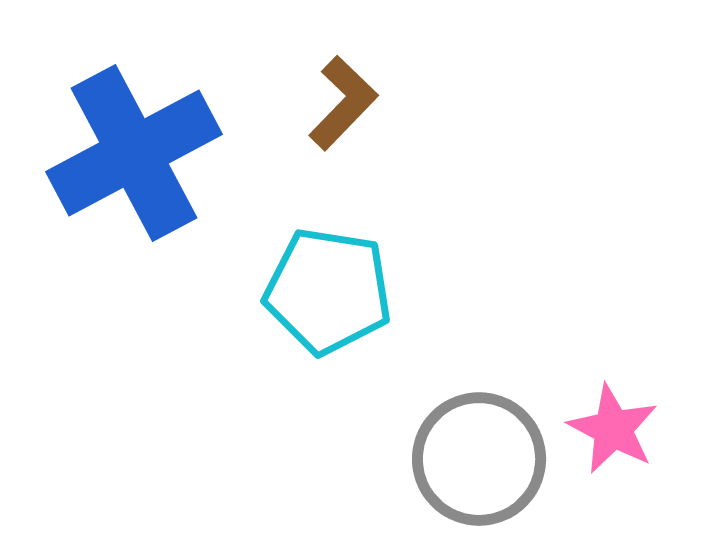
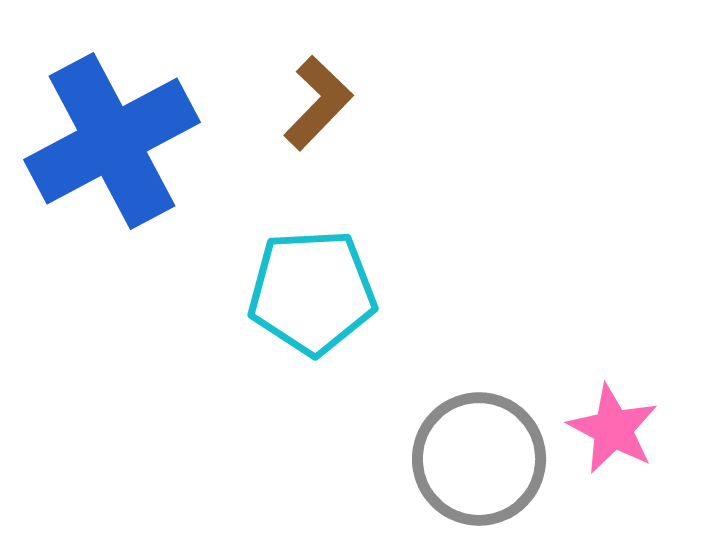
brown L-shape: moved 25 px left
blue cross: moved 22 px left, 12 px up
cyan pentagon: moved 16 px left, 1 px down; rotated 12 degrees counterclockwise
